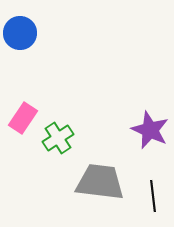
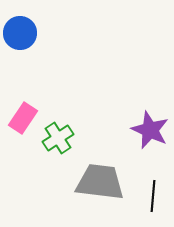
black line: rotated 12 degrees clockwise
